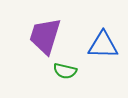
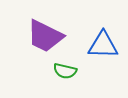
purple trapezoid: rotated 81 degrees counterclockwise
